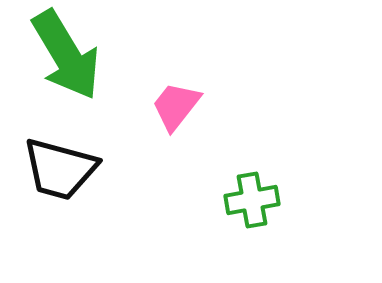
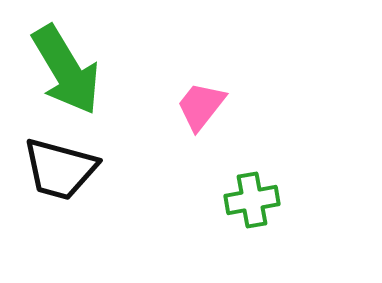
green arrow: moved 15 px down
pink trapezoid: moved 25 px right
